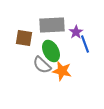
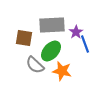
green ellipse: rotated 70 degrees clockwise
gray semicircle: moved 7 px left
